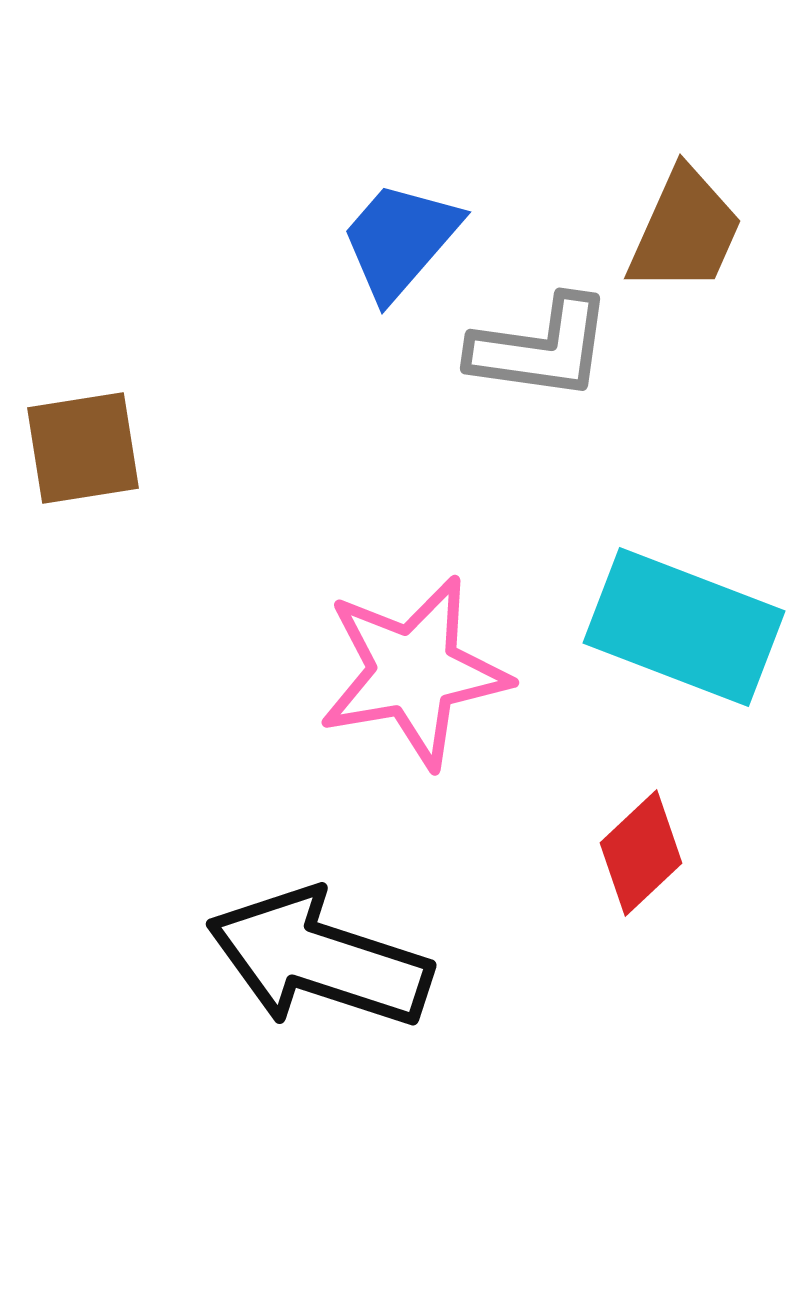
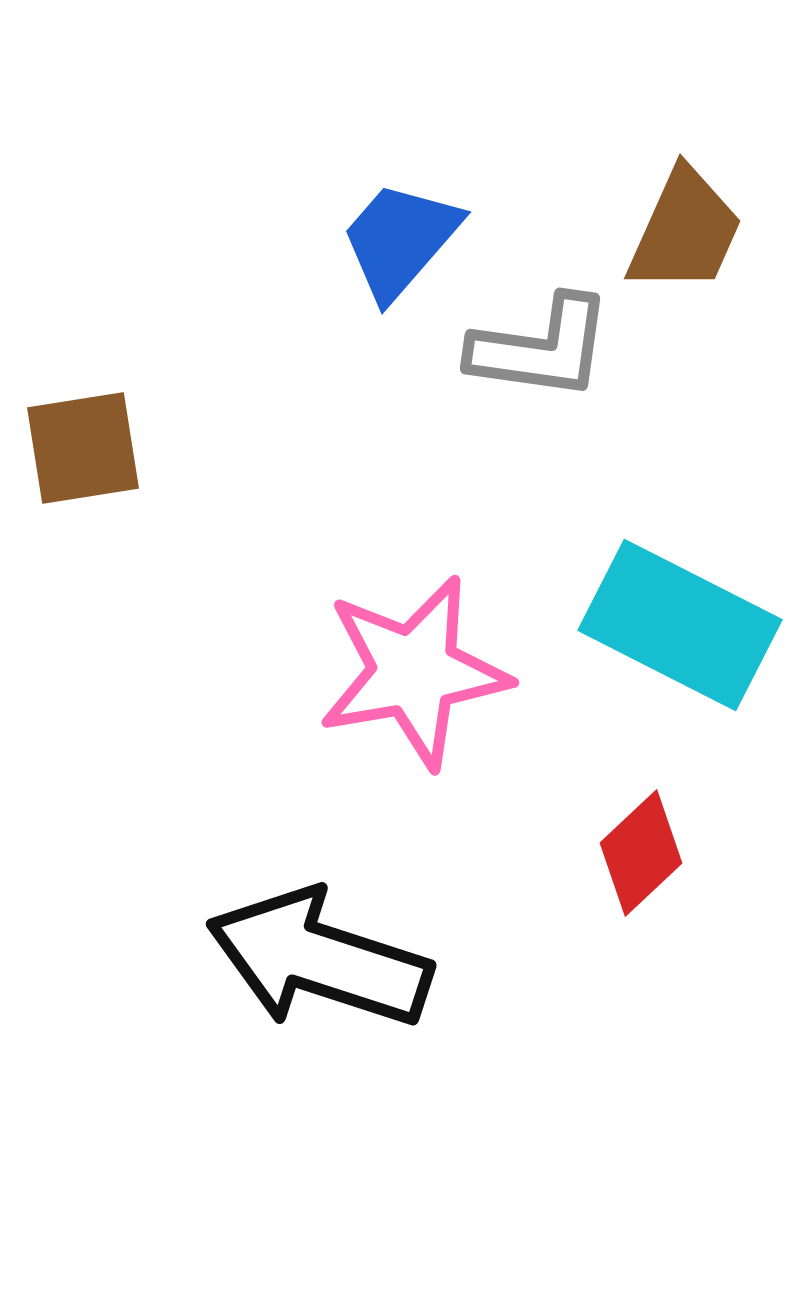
cyan rectangle: moved 4 px left, 2 px up; rotated 6 degrees clockwise
